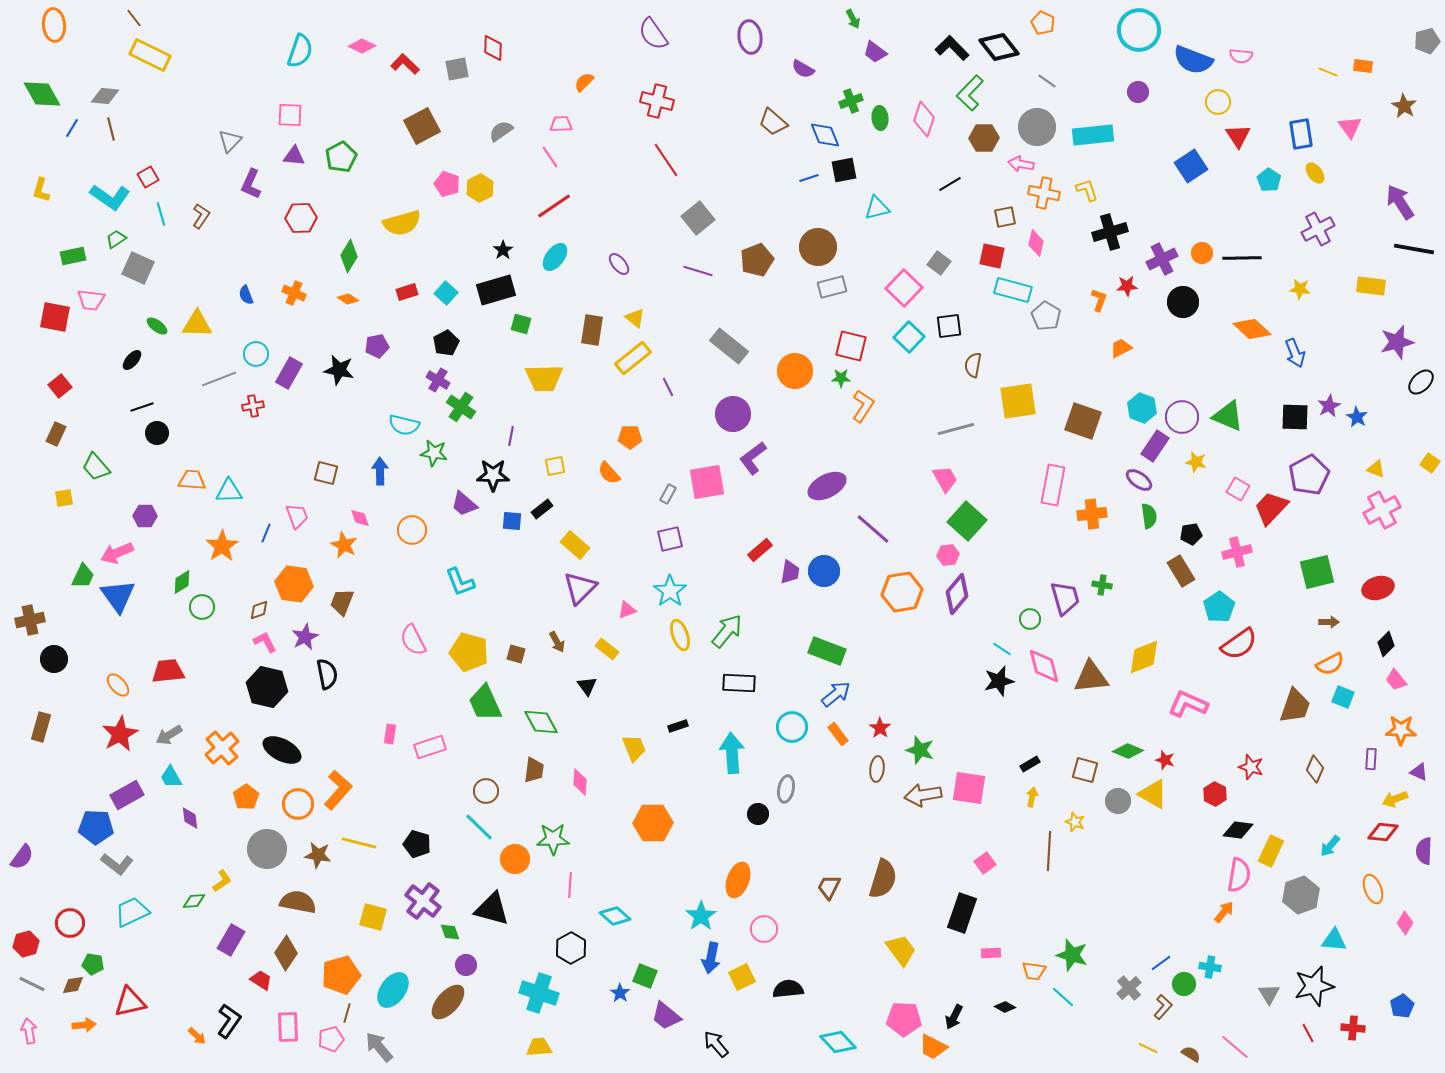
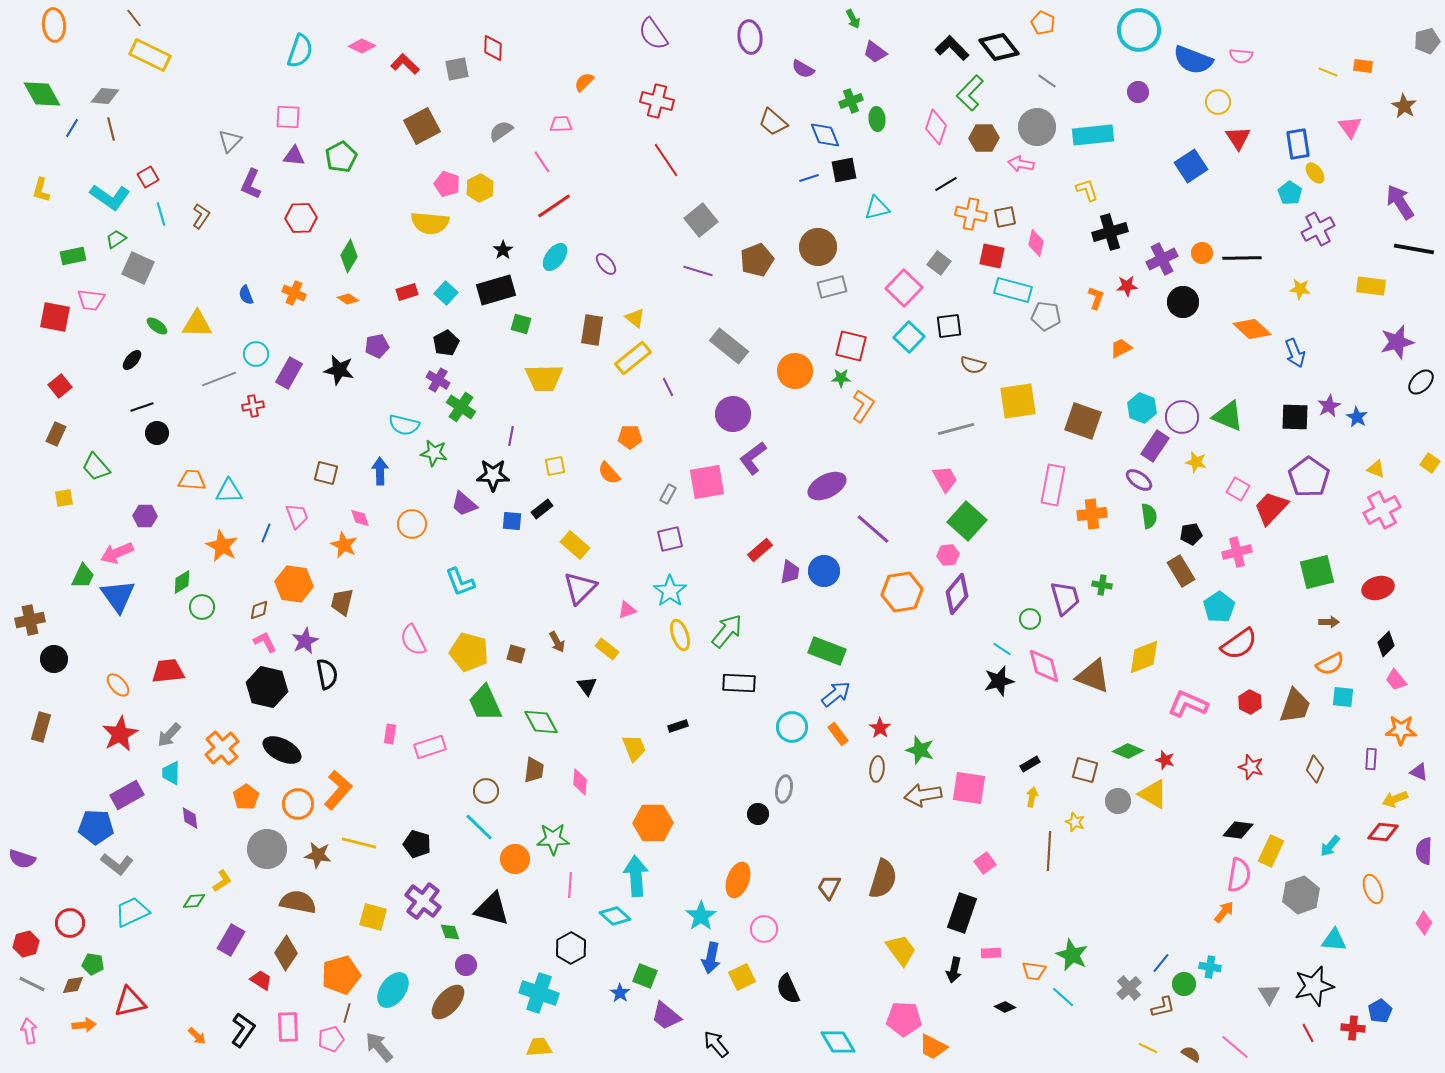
pink square at (290, 115): moved 2 px left, 2 px down
green ellipse at (880, 118): moved 3 px left, 1 px down
pink diamond at (924, 119): moved 12 px right, 8 px down
blue rectangle at (1301, 134): moved 3 px left, 10 px down
red triangle at (1238, 136): moved 2 px down
pink line at (550, 157): moved 8 px left, 5 px down
cyan pentagon at (1269, 180): moved 21 px right, 13 px down
black line at (950, 184): moved 4 px left
orange cross at (1044, 193): moved 73 px left, 21 px down
gray square at (698, 218): moved 3 px right, 2 px down
yellow semicircle at (402, 223): moved 28 px right; rotated 21 degrees clockwise
purple ellipse at (619, 264): moved 13 px left
orange L-shape at (1099, 300): moved 3 px left, 2 px up
gray pentagon at (1046, 316): rotated 24 degrees counterclockwise
brown semicircle at (973, 365): rotated 85 degrees counterclockwise
purple pentagon at (1309, 475): moved 2 px down; rotated 9 degrees counterclockwise
orange circle at (412, 530): moved 6 px up
orange star at (222, 546): rotated 12 degrees counterclockwise
brown trapezoid at (342, 602): rotated 8 degrees counterclockwise
purple star at (305, 637): moved 4 px down
brown triangle at (1091, 677): moved 2 px right, 1 px up; rotated 27 degrees clockwise
cyan square at (1343, 697): rotated 15 degrees counterclockwise
gray arrow at (169, 735): rotated 16 degrees counterclockwise
cyan arrow at (732, 753): moved 96 px left, 123 px down
cyan trapezoid at (171, 777): moved 4 px up; rotated 30 degrees clockwise
gray ellipse at (786, 789): moved 2 px left
red hexagon at (1215, 794): moved 35 px right, 92 px up
purple semicircle at (22, 857): moved 2 px down; rotated 72 degrees clockwise
pink diamond at (1405, 923): moved 19 px right
green star at (1072, 955): rotated 8 degrees clockwise
blue line at (1161, 963): rotated 15 degrees counterclockwise
black semicircle at (788, 989): rotated 108 degrees counterclockwise
blue pentagon at (1402, 1006): moved 22 px left, 5 px down
brown L-shape at (1163, 1007): rotated 35 degrees clockwise
black arrow at (954, 1017): moved 47 px up; rotated 15 degrees counterclockwise
black L-shape at (229, 1021): moved 14 px right, 9 px down
cyan diamond at (838, 1042): rotated 12 degrees clockwise
